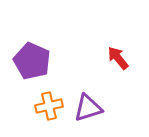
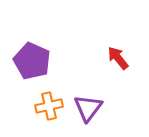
purple triangle: rotated 36 degrees counterclockwise
